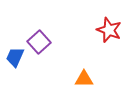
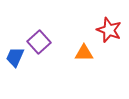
orange triangle: moved 26 px up
